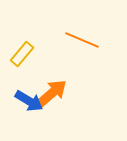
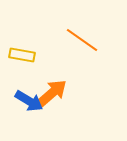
orange line: rotated 12 degrees clockwise
yellow rectangle: moved 1 px down; rotated 60 degrees clockwise
